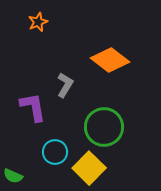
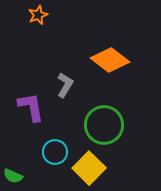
orange star: moved 7 px up
purple L-shape: moved 2 px left
green circle: moved 2 px up
